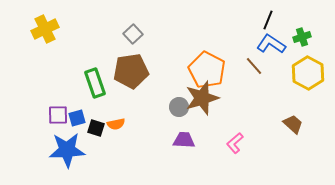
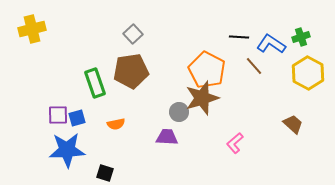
black line: moved 29 px left, 17 px down; rotated 72 degrees clockwise
yellow cross: moved 13 px left; rotated 12 degrees clockwise
green cross: moved 1 px left
gray circle: moved 5 px down
black square: moved 9 px right, 45 px down
purple trapezoid: moved 17 px left, 3 px up
